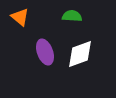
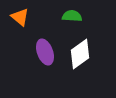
white diamond: rotated 16 degrees counterclockwise
